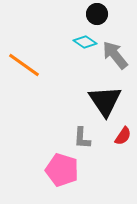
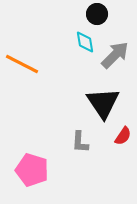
cyan diamond: rotated 45 degrees clockwise
gray arrow: rotated 84 degrees clockwise
orange line: moved 2 px left, 1 px up; rotated 8 degrees counterclockwise
black triangle: moved 2 px left, 2 px down
gray L-shape: moved 2 px left, 4 px down
pink pentagon: moved 30 px left
